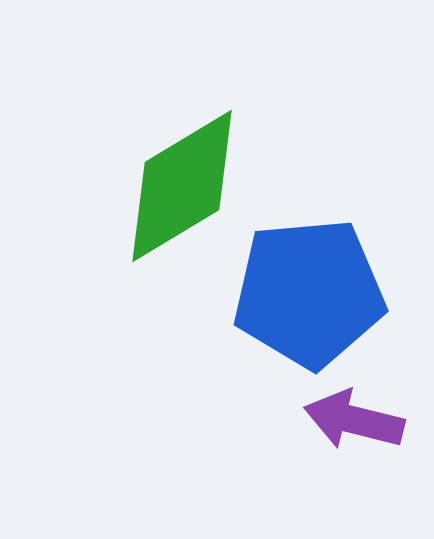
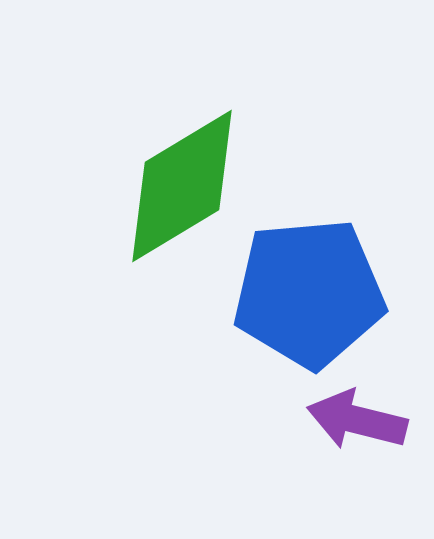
purple arrow: moved 3 px right
